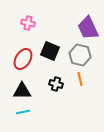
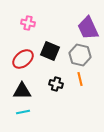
red ellipse: rotated 20 degrees clockwise
